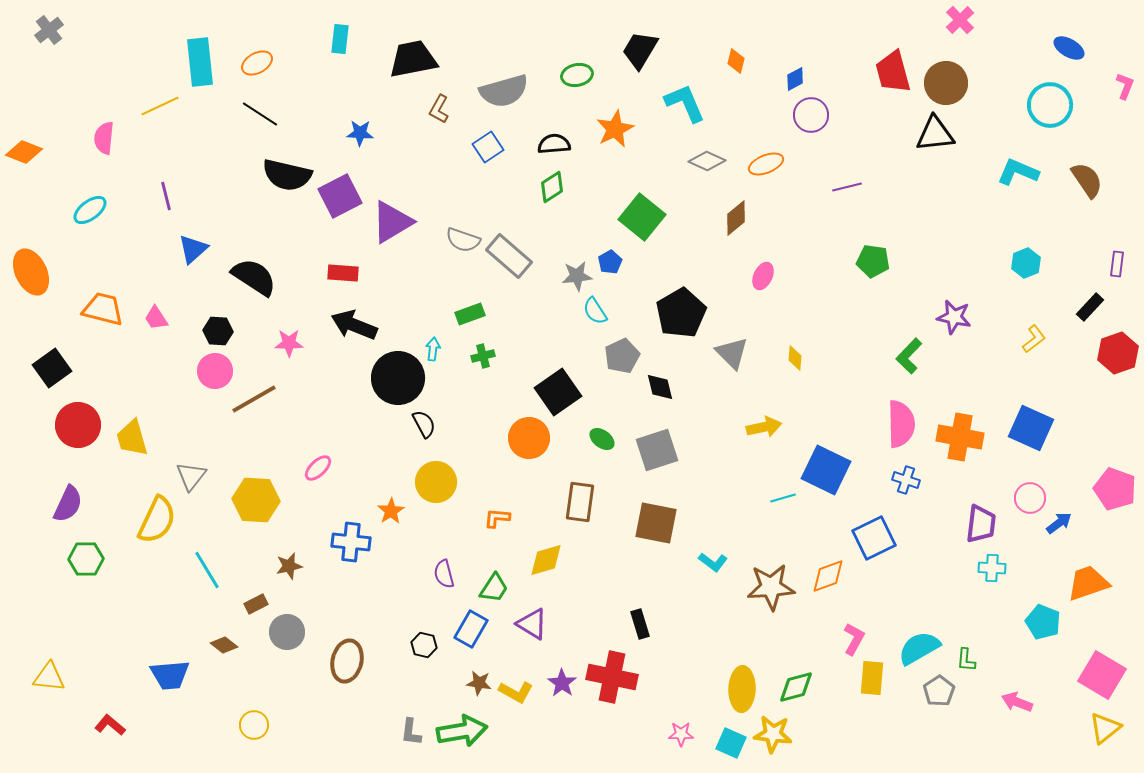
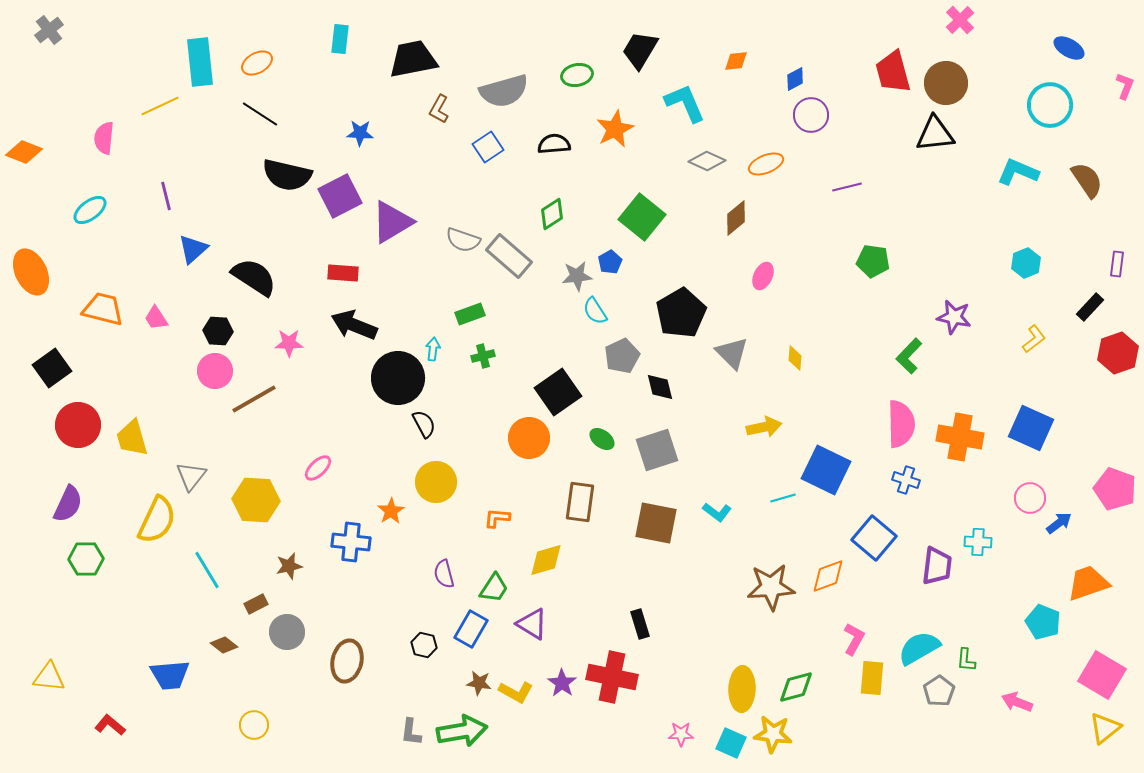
orange diamond at (736, 61): rotated 70 degrees clockwise
green diamond at (552, 187): moved 27 px down
purple trapezoid at (981, 524): moved 44 px left, 42 px down
blue square at (874, 538): rotated 24 degrees counterclockwise
cyan L-shape at (713, 562): moved 4 px right, 50 px up
cyan cross at (992, 568): moved 14 px left, 26 px up
